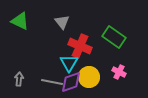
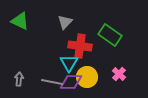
gray triangle: moved 3 px right; rotated 21 degrees clockwise
green rectangle: moved 4 px left, 2 px up
red cross: rotated 15 degrees counterclockwise
pink cross: moved 2 px down; rotated 16 degrees clockwise
yellow circle: moved 2 px left
purple diamond: rotated 20 degrees clockwise
